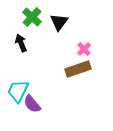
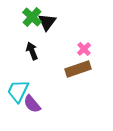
black triangle: moved 12 px left
black arrow: moved 11 px right, 8 px down
